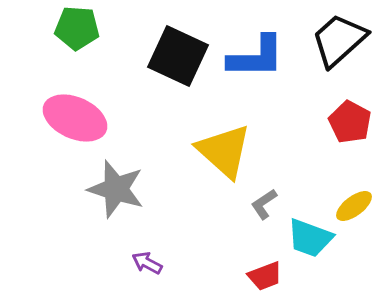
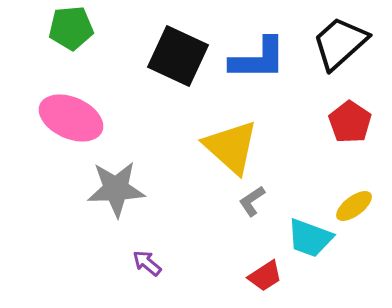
green pentagon: moved 6 px left; rotated 9 degrees counterclockwise
black trapezoid: moved 1 px right, 3 px down
blue L-shape: moved 2 px right, 2 px down
pink ellipse: moved 4 px left
red pentagon: rotated 6 degrees clockwise
yellow triangle: moved 7 px right, 4 px up
gray star: rotated 20 degrees counterclockwise
gray L-shape: moved 12 px left, 3 px up
purple arrow: rotated 12 degrees clockwise
red trapezoid: rotated 12 degrees counterclockwise
